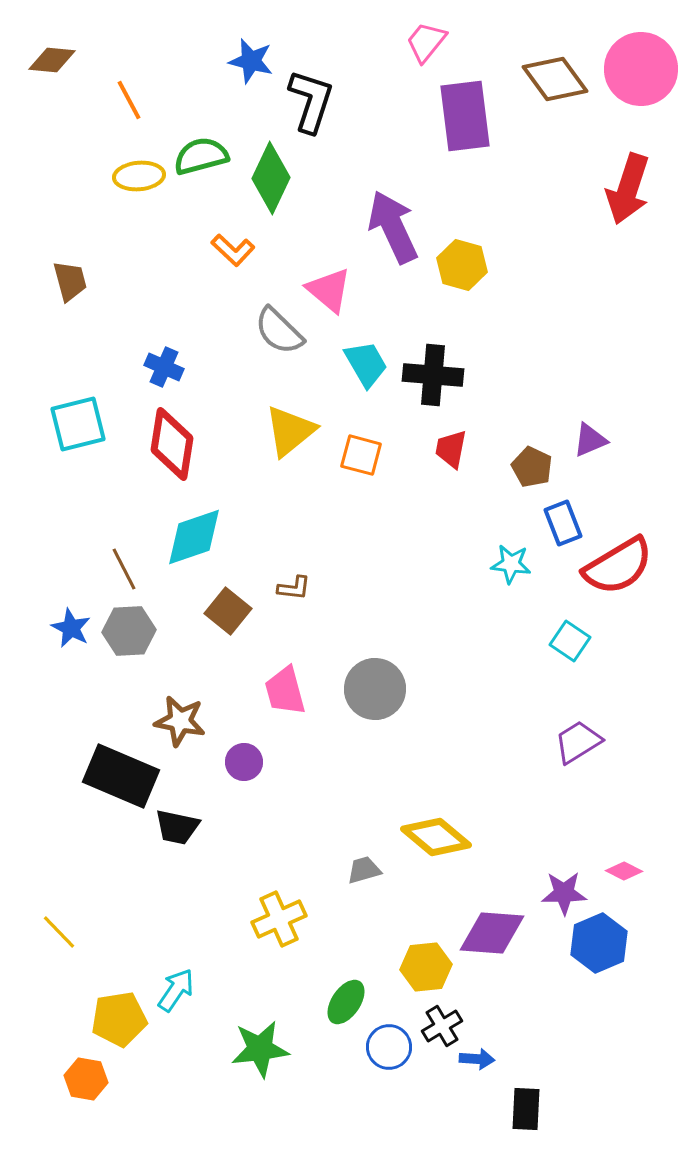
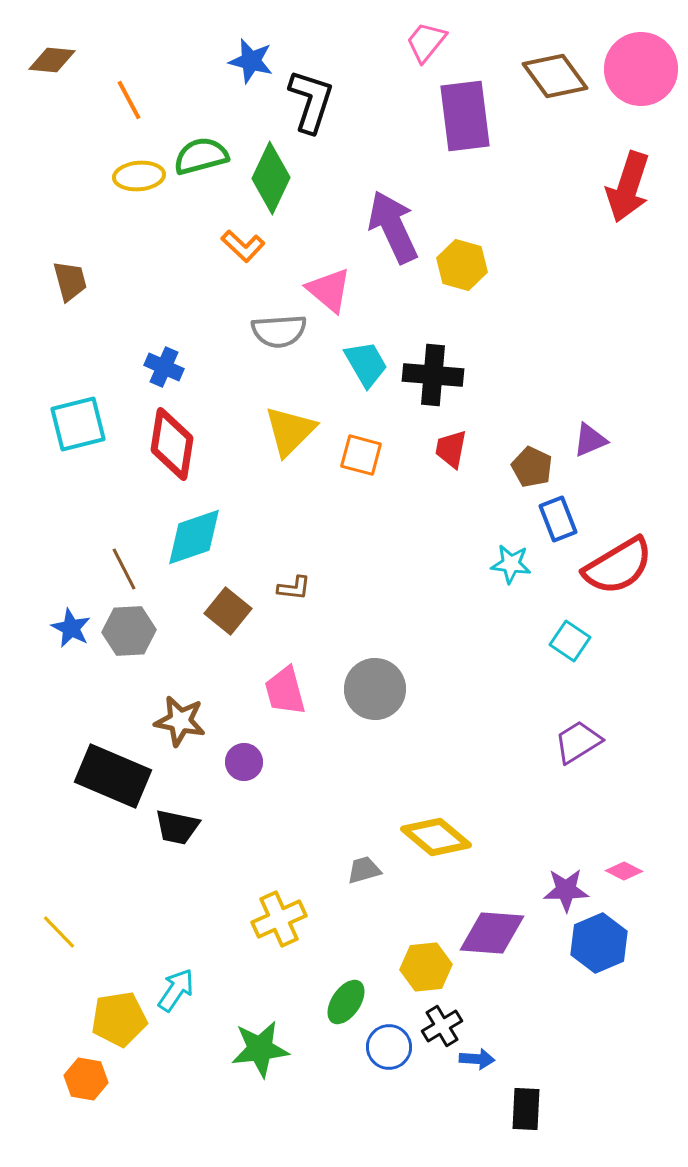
brown diamond at (555, 79): moved 3 px up
red arrow at (628, 189): moved 2 px up
orange L-shape at (233, 250): moved 10 px right, 4 px up
gray semicircle at (279, 331): rotated 48 degrees counterclockwise
yellow triangle at (290, 431): rotated 6 degrees counterclockwise
blue rectangle at (563, 523): moved 5 px left, 4 px up
black rectangle at (121, 776): moved 8 px left
purple star at (564, 893): moved 2 px right, 3 px up
